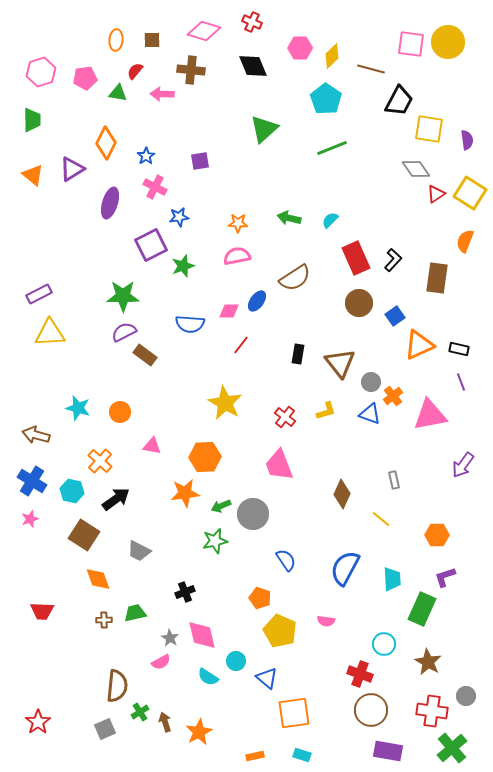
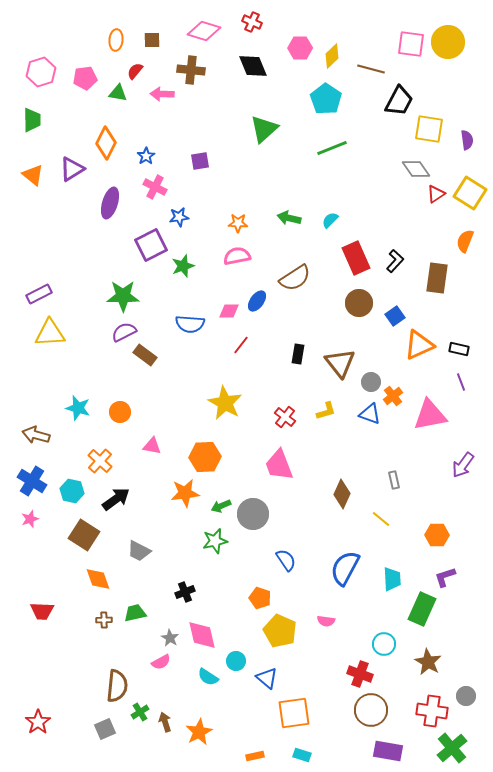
black L-shape at (393, 260): moved 2 px right, 1 px down
